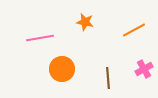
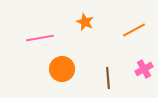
orange star: rotated 12 degrees clockwise
